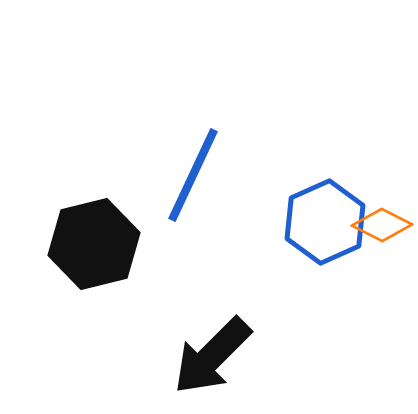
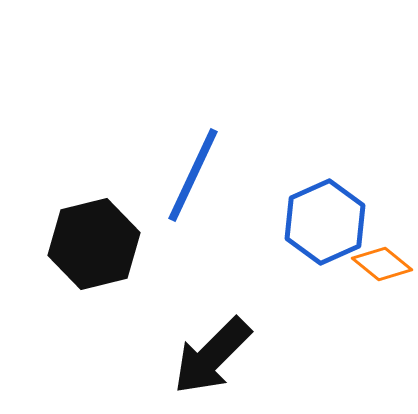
orange diamond: moved 39 px down; rotated 12 degrees clockwise
